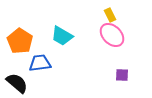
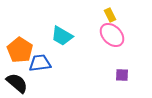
orange pentagon: moved 9 px down
